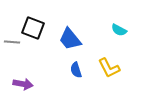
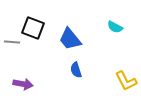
cyan semicircle: moved 4 px left, 3 px up
yellow L-shape: moved 17 px right, 13 px down
